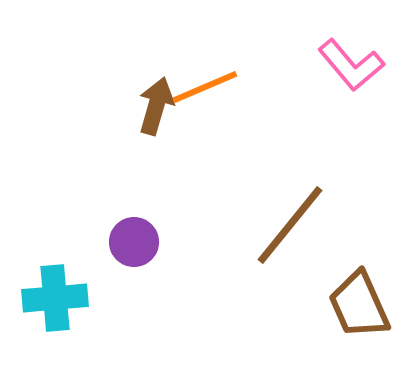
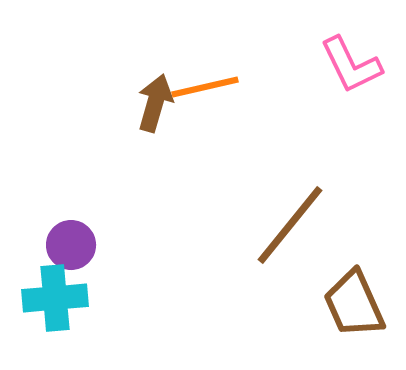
pink L-shape: rotated 14 degrees clockwise
orange line: rotated 10 degrees clockwise
brown arrow: moved 1 px left, 3 px up
purple circle: moved 63 px left, 3 px down
brown trapezoid: moved 5 px left, 1 px up
